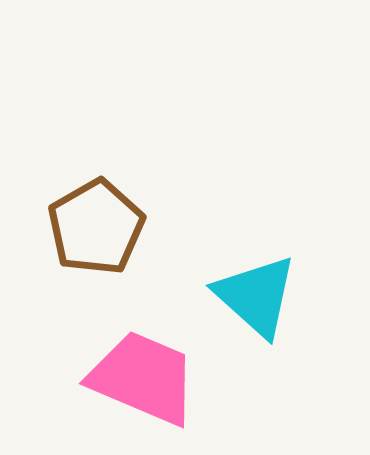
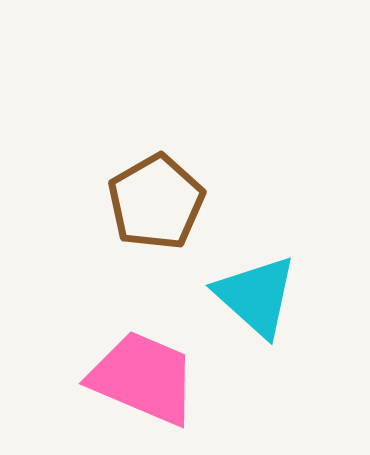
brown pentagon: moved 60 px right, 25 px up
